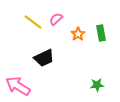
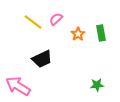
black trapezoid: moved 2 px left, 1 px down
